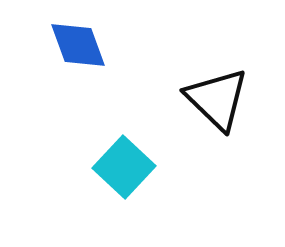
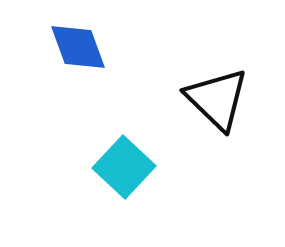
blue diamond: moved 2 px down
